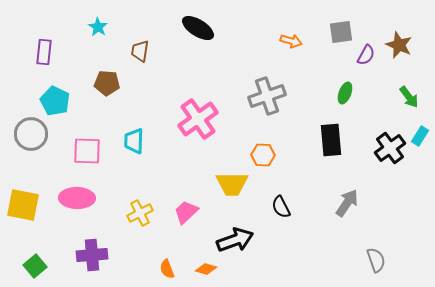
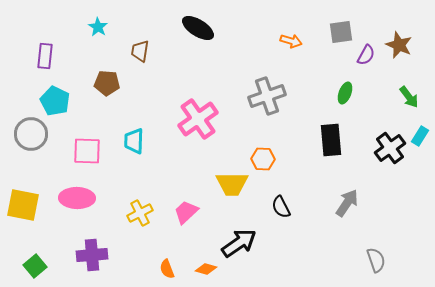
purple rectangle: moved 1 px right, 4 px down
orange hexagon: moved 4 px down
black arrow: moved 4 px right, 3 px down; rotated 15 degrees counterclockwise
